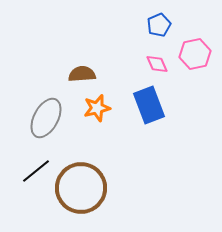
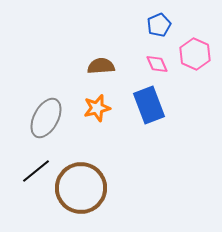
pink hexagon: rotated 24 degrees counterclockwise
brown semicircle: moved 19 px right, 8 px up
